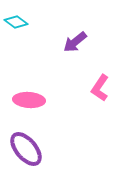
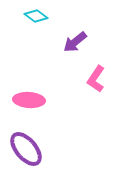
cyan diamond: moved 20 px right, 6 px up
pink L-shape: moved 4 px left, 9 px up
